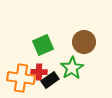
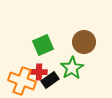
orange cross: moved 1 px right, 3 px down; rotated 12 degrees clockwise
